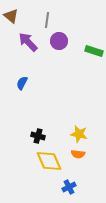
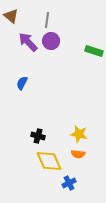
purple circle: moved 8 px left
blue cross: moved 4 px up
